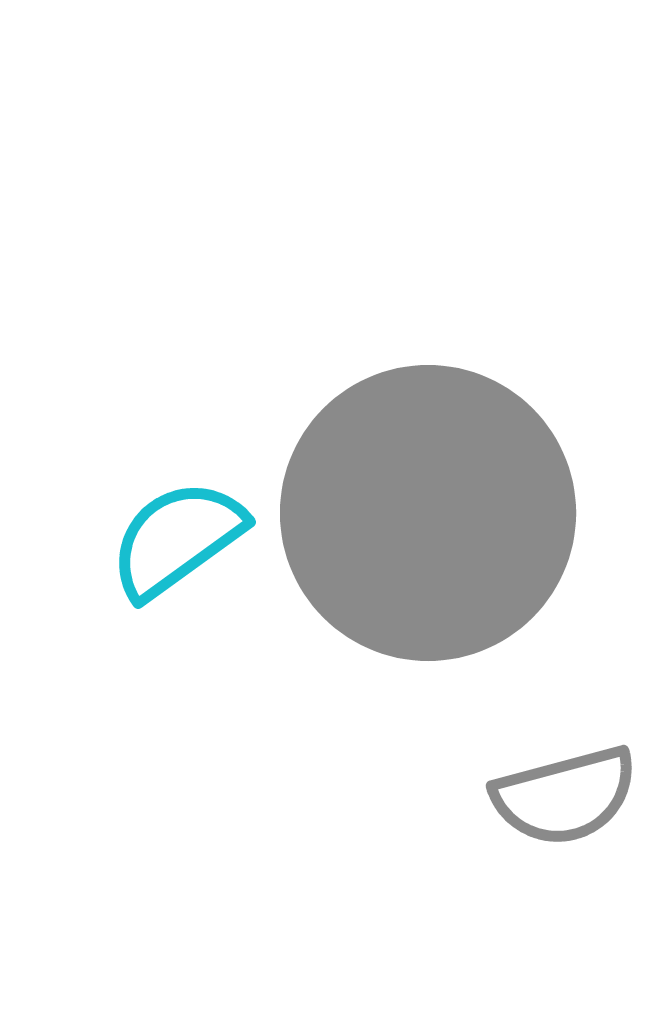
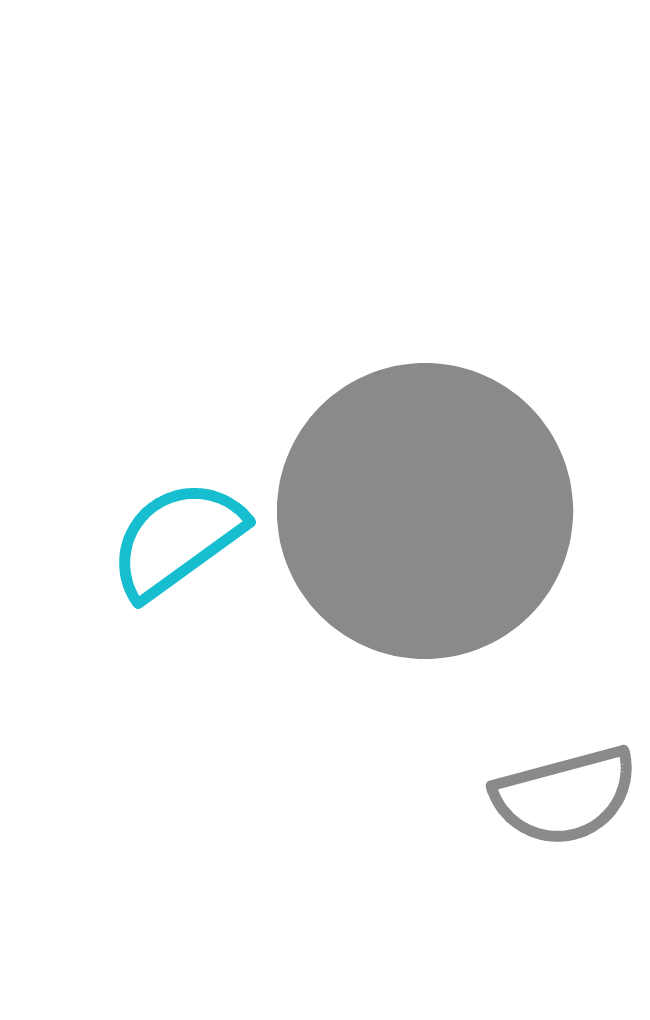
gray circle: moved 3 px left, 2 px up
